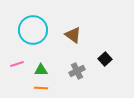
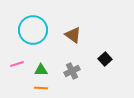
gray cross: moved 5 px left
